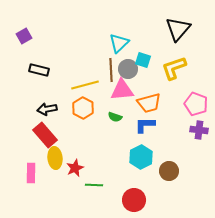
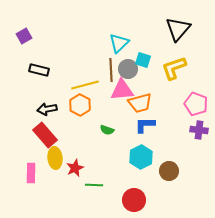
orange trapezoid: moved 9 px left
orange hexagon: moved 3 px left, 3 px up
green semicircle: moved 8 px left, 13 px down
